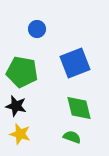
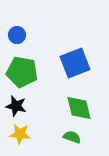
blue circle: moved 20 px left, 6 px down
yellow star: rotated 10 degrees counterclockwise
